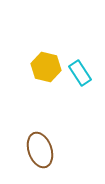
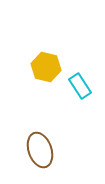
cyan rectangle: moved 13 px down
